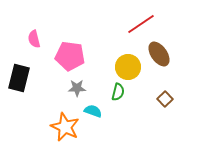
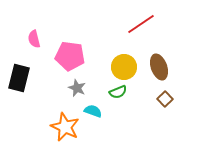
brown ellipse: moved 13 px down; rotated 15 degrees clockwise
yellow circle: moved 4 px left
gray star: rotated 24 degrees clockwise
green semicircle: rotated 54 degrees clockwise
